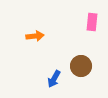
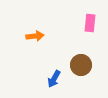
pink rectangle: moved 2 px left, 1 px down
brown circle: moved 1 px up
